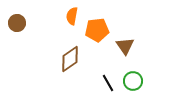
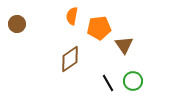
brown circle: moved 1 px down
orange pentagon: moved 2 px right, 2 px up
brown triangle: moved 1 px left, 1 px up
